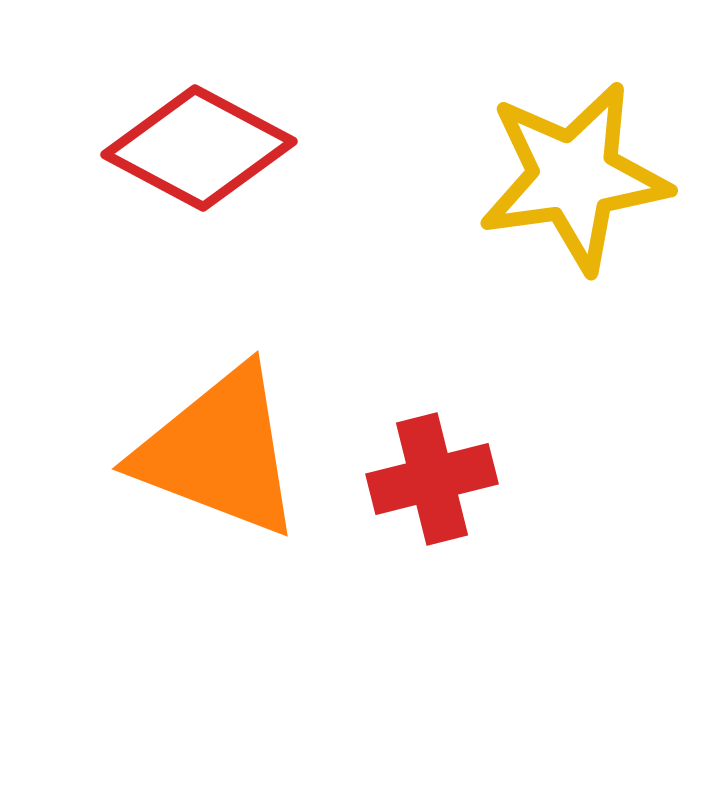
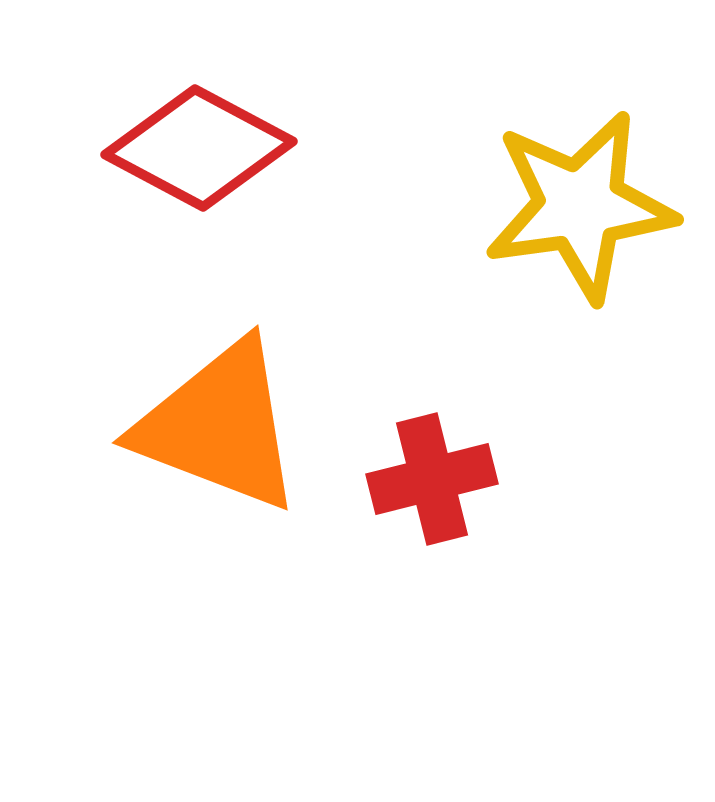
yellow star: moved 6 px right, 29 px down
orange triangle: moved 26 px up
